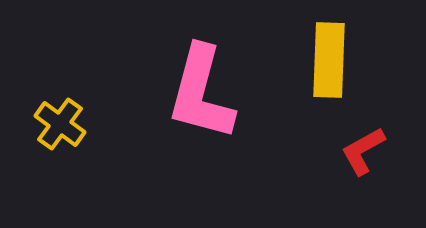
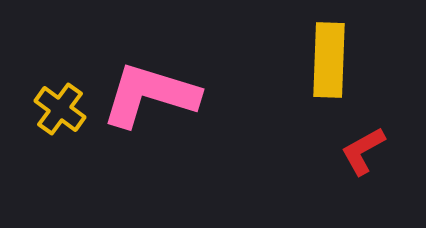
pink L-shape: moved 51 px left, 2 px down; rotated 92 degrees clockwise
yellow cross: moved 15 px up
